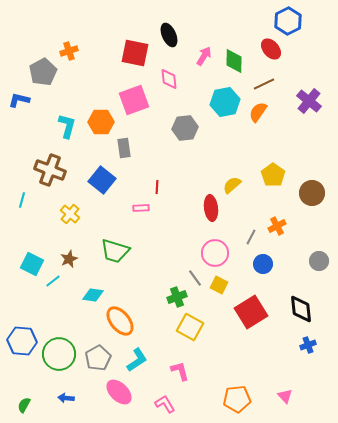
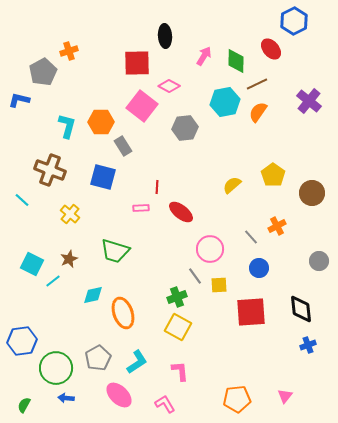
blue hexagon at (288, 21): moved 6 px right
black ellipse at (169, 35): moved 4 px left, 1 px down; rotated 20 degrees clockwise
red square at (135, 53): moved 2 px right, 10 px down; rotated 12 degrees counterclockwise
green diamond at (234, 61): moved 2 px right
pink diamond at (169, 79): moved 7 px down; rotated 55 degrees counterclockwise
brown line at (264, 84): moved 7 px left
pink square at (134, 100): moved 8 px right, 6 px down; rotated 32 degrees counterclockwise
gray rectangle at (124, 148): moved 1 px left, 2 px up; rotated 24 degrees counterclockwise
blue square at (102, 180): moved 1 px right, 3 px up; rotated 24 degrees counterclockwise
cyan line at (22, 200): rotated 63 degrees counterclockwise
red ellipse at (211, 208): moved 30 px left, 4 px down; rotated 45 degrees counterclockwise
gray line at (251, 237): rotated 70 degrees counterclockwise
pink circle at (215, 253): moved 5 px left, 4 px up
blue circle at (263, 264): moved 4 px left, 4 px down
gray line at (195, 278): moved 2 px up
yellow square at (219, 285): rotated 30 degrees counterclockwise
cyan diamond at (93, 295): rotated 20 degrees counterclockwise
red square at (251, 312): rotated 28 degrees clockwise
orange ellipse at (120, 321): moved 3 px right, 8 px up; rotated 20 degrees clockwise
yellow square at (190, 327): moved 12 px left
blue hexagon at (22, 341): rotated 12 degrees counterclockwise
green circle at (59, 354): moved 3 px left, 14 px down
cyan L-shape at (137, 360): moved 2 px down
pink L-shape at (180, 371): rotated 10 degrees clockwise
pink ellipse at (119, 392): moved 3 px down
pink triangle at (285, 396): rotated 21 degrees clockwise
